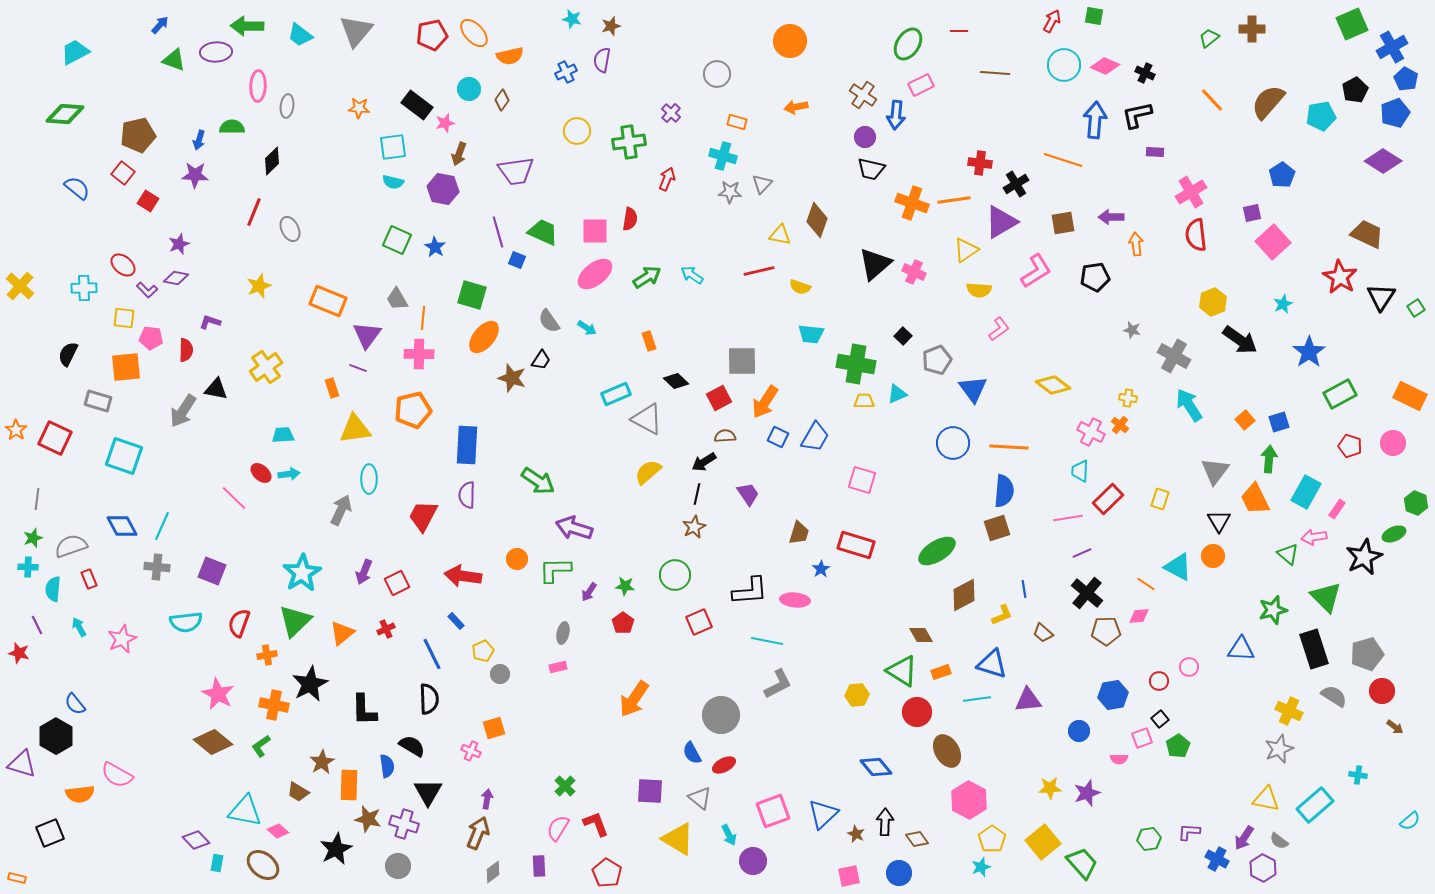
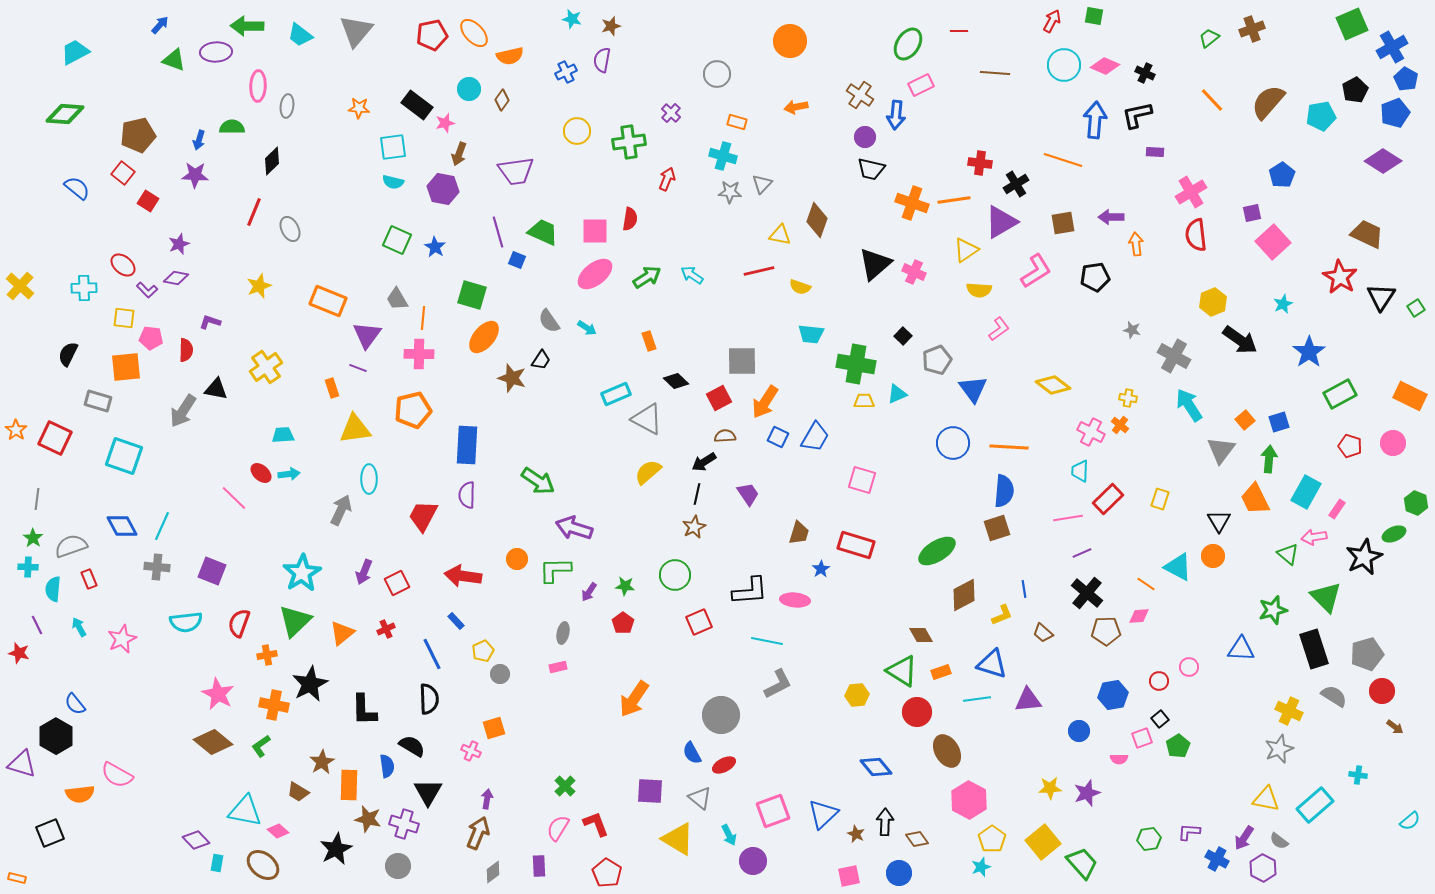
brown cross at (1252, 29): rotated 20 degrees counterclockwise
brown cross at (863, 95): moved 3 px left
gray triangle at (1215, 471): moved 6 px right, 21 px up
green star at (33, 538): rotated 18 degrees counterclockwise
